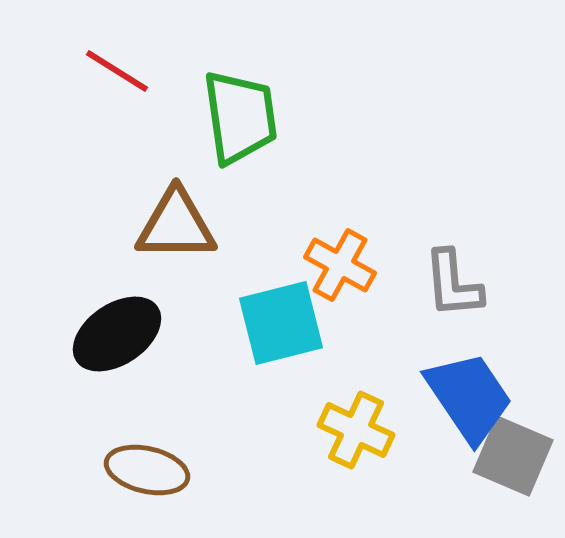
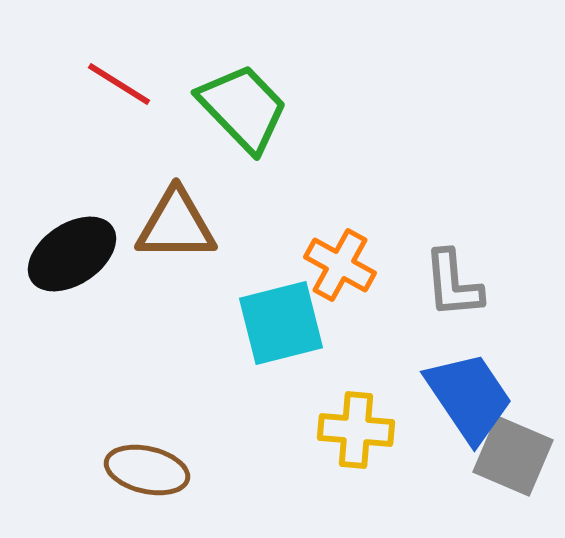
red line: moved 2 px right, 13 px down
green trapezoid: moved 3 px right, 9 px up; rotated 36 degrees counterclockwise
black ellipse: moved 45 px left, 80 px up
yellow cross: rotated 20 degrees counterclockwise
